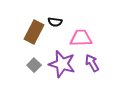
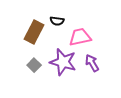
black semicircle: moved 2 px right, 1 px up
pink trapezoid: moved 1 px left, 1 px up; rotated 10 degrees counterclockwise
purple star: moved 1 px right, 2 px up
